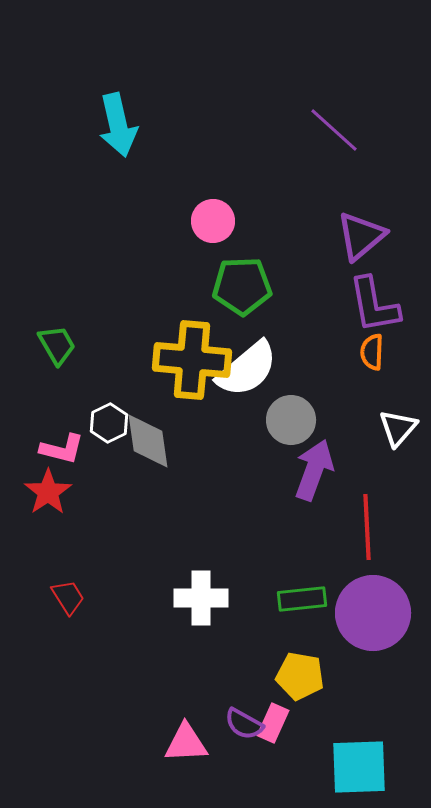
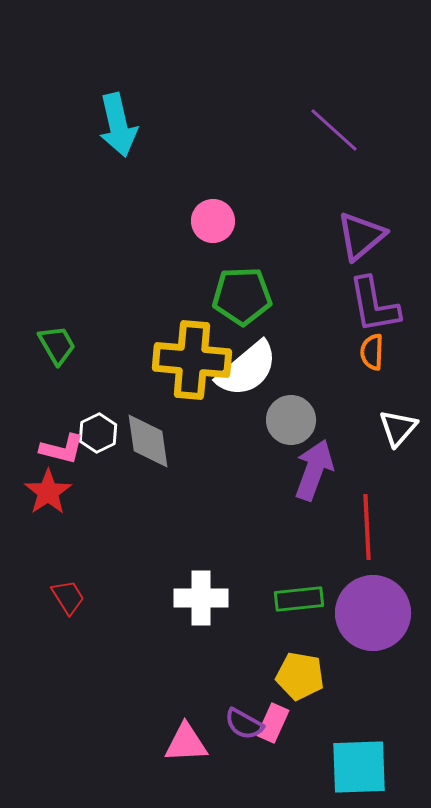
green pentagon: moved 10 px down
white hexagon: moved 11 px left, 10 px down
green rectangle: moved 3 px left
